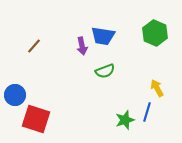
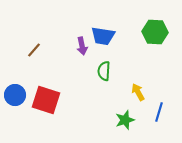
green hexagon: moved 1 px up; rotated 20 degrees counterclockwise
brown line: moved 4 px down
green semicircle: moved 1 px left; rotated 114 degrees clockwise
yellow arrow: moved 19 px left, 4 px down
blue line: moved 12 px right
red square: moved 10 px right, 19 px up
